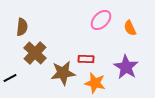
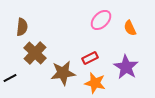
red rectangle: moved 4 px right, 1 px up; rotated 28 degrees counterclockwise
